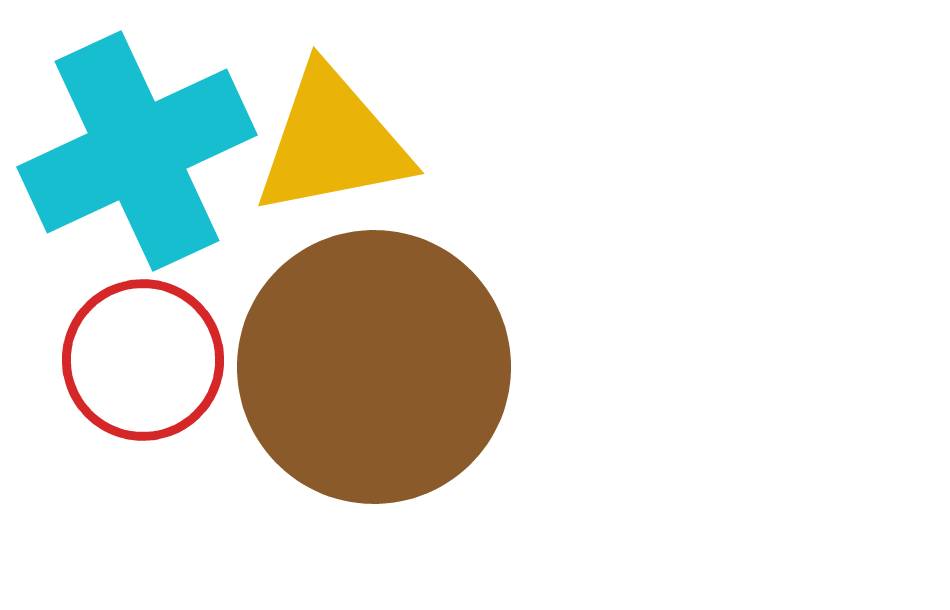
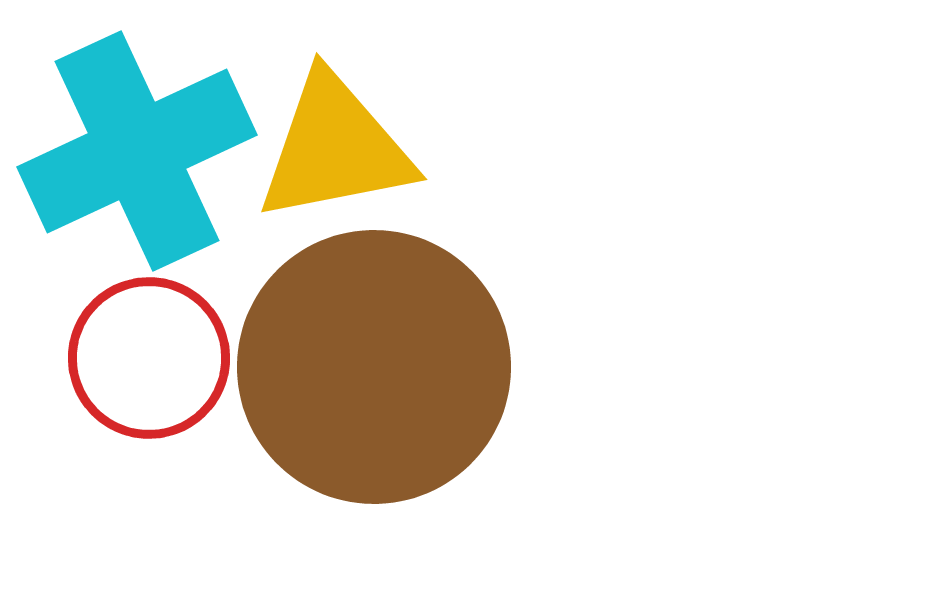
yellow triangle: moved 3 px right, 6 px down
red circle: moved 6 px right, 2 px up
